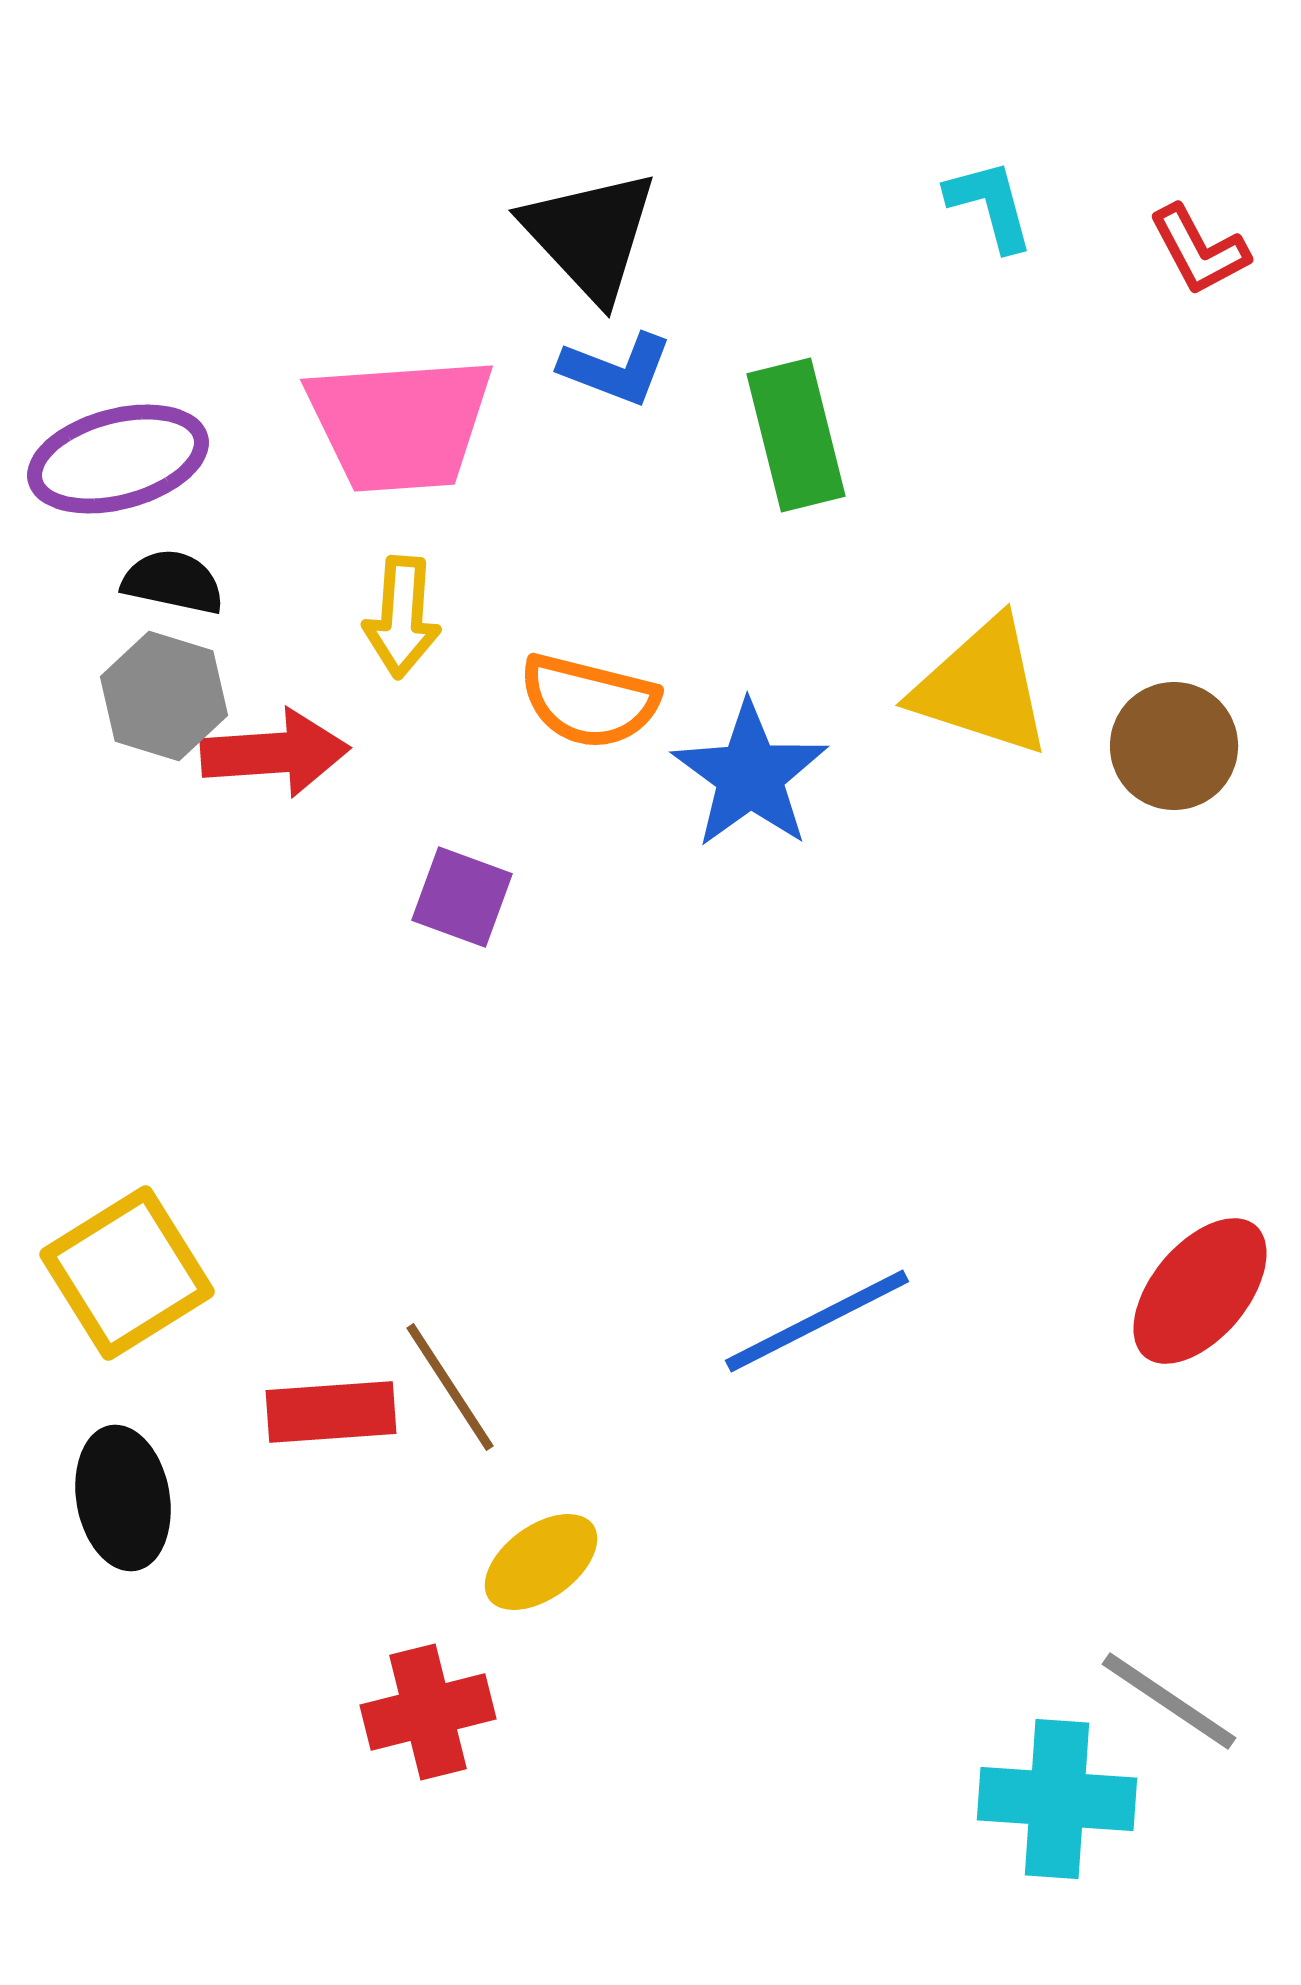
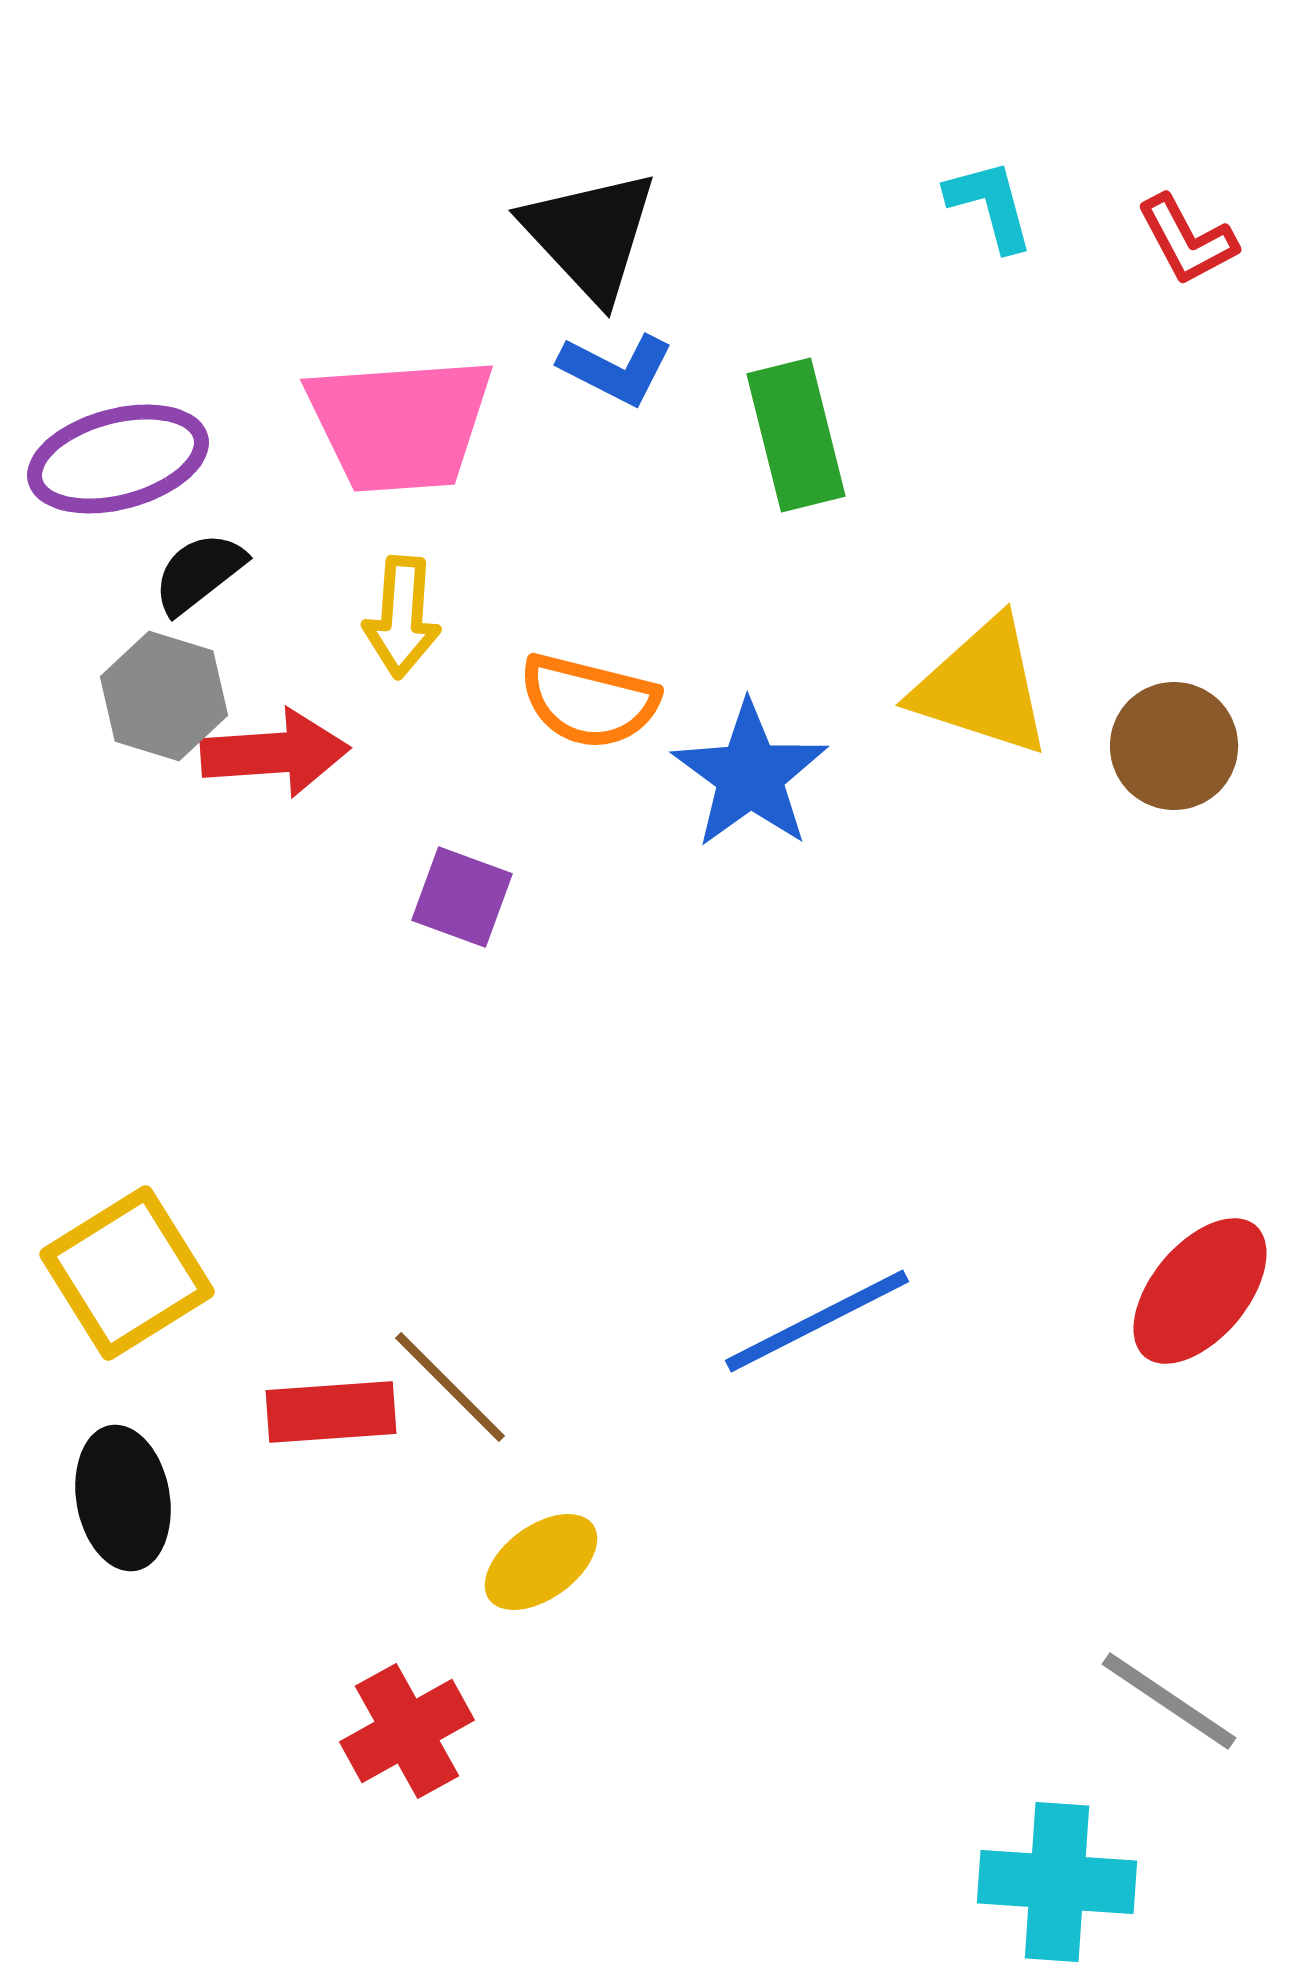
red L-shape: moved 12 px left, 10 px up
blue L-shape: rotated 6 degrees clockwise
black semicircle: moved 26 px right, 9 px up; rotated 50 degrees counterclockwise
brown line: rotated 12 degrees counterclockwise
red cross: moved 21 px left, 19 px down; rotated 15 degrees counterclockwise
cyan cross: moved 83 px down
